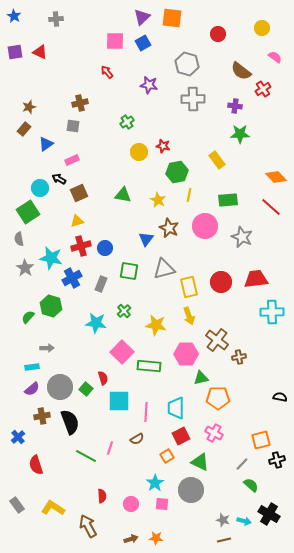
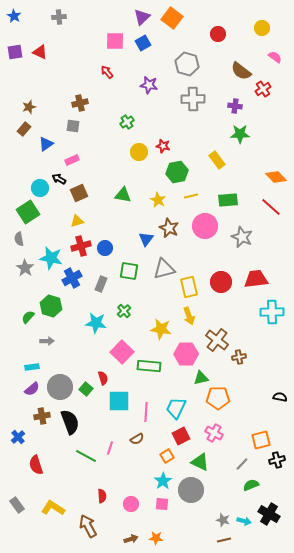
orange square at (172, 18): rotated 30 degrees clockwise
gray cross at (56, 19): moved 3 px right, 2 px up
yellow line at (189, 195): moved 2 px right, 1 px down; rotated 64 degrees clockwise
yellow star at (156, 325): moved 5 px right, 4 px down
gray arrow at (47, 348): moved 7 px up
cyan trapezoid at (176, 408): rotated 25 degrees clockwise
cyan star at (155, 483): moved 8 px right, 2 px up
green semicircle at (251, 485): rotated 63 degrees counterclockwise
